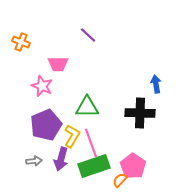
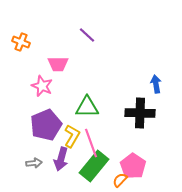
purple line: moved 1 px left
gray arrow: moved 2 px down
green rectangle: rotated 32 degrees counterclockwise
